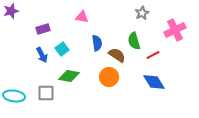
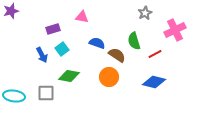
gray star: moved 3 px right
purple rectangle: moved 10 px right
blue semicircle: rotated 63 degrees counterclockwise
red line: moved 2 px right, 1 px up
blue diamond: rotated 45 degrees counterclockwise
